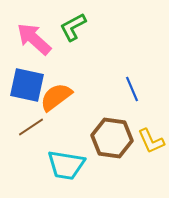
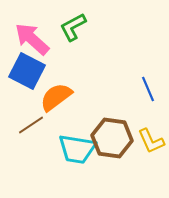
pink arrow: moved 2 px left
blue square: moved 14 px up; rotated 15 degrees clockwise
blue line: moved 16 px right
brown line: moved 2 px up
cyan trapezoid: moved 11 px right, 16 px up
